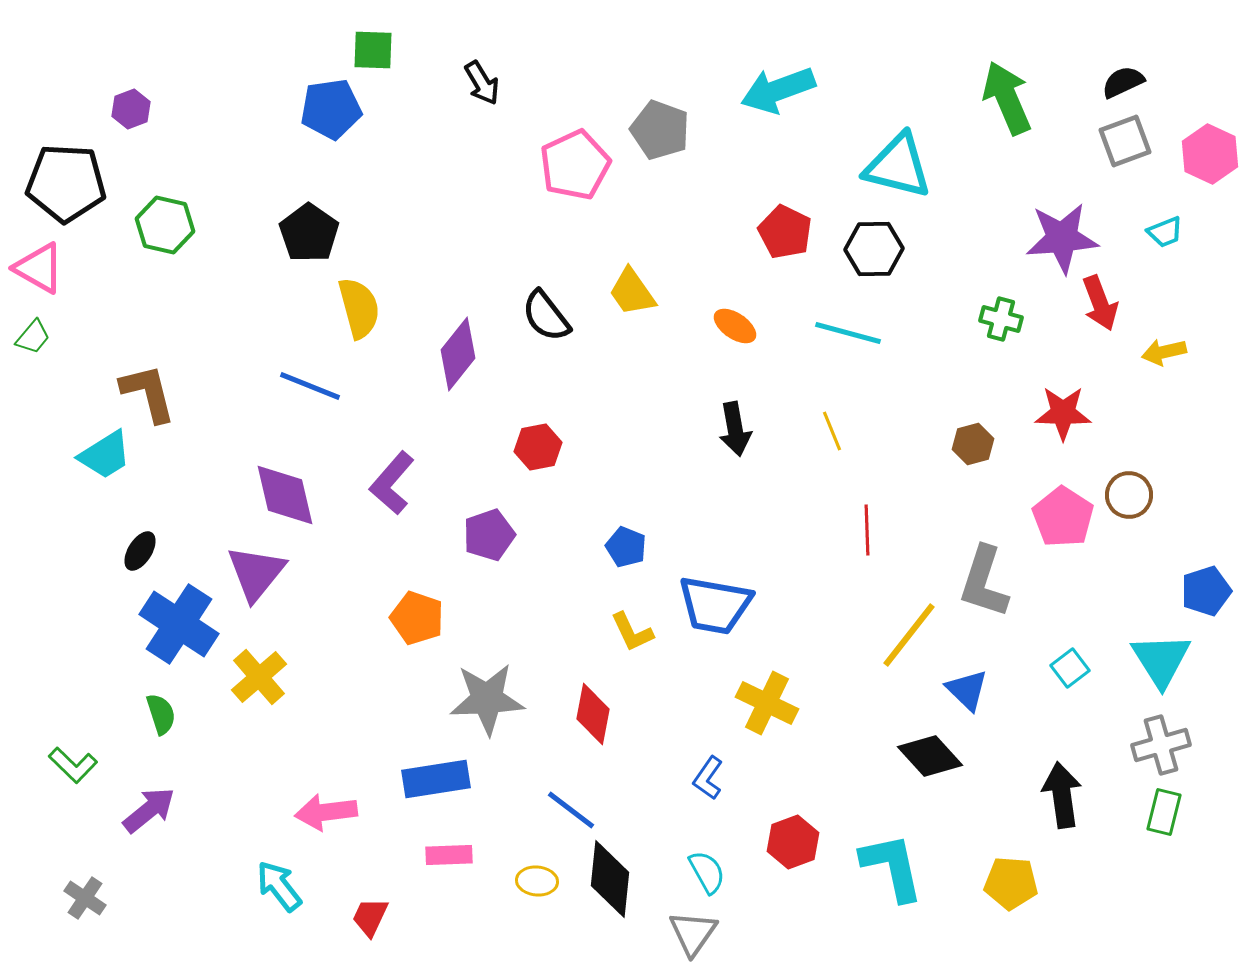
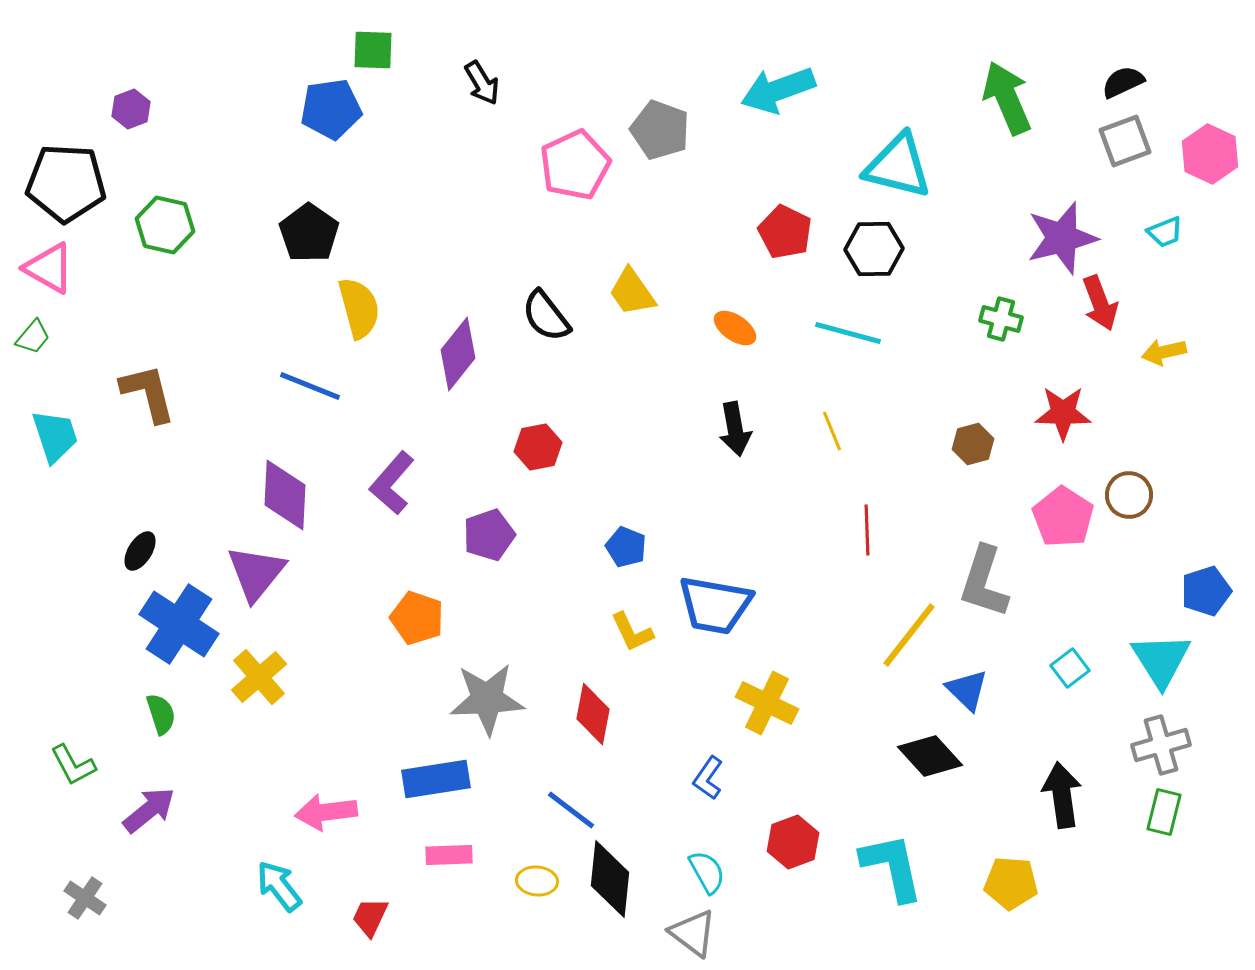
purple star at (1062, 238): rotated 10 degrees counterclockwise
pink triangle at (39, 268): moved 10 px right
orange ellipse at (735, 326): moved 2 px down
cyan trapezoid at (105, 455): moved 50 px left, 19 px up; rotated 76 degrees counterclockwise
purple diamond at (285, 495): rotated 16 degrees clockwise
green L-shape at (73, 765): rotated 18 degrees clockwise
gray triangle at (693, 933): rotated 28 degrees counterclockwise
